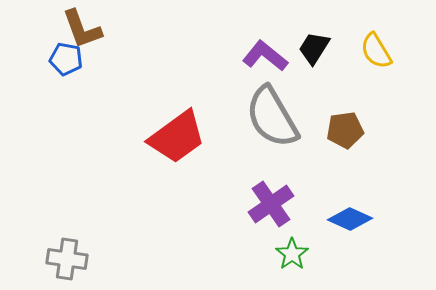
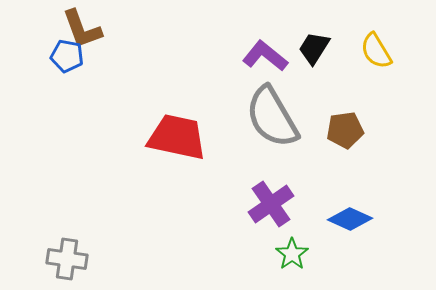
blue pentagon: moved 1 px right, 3 px up
red trapezoid: rotated 132 degrees counterclockwise
